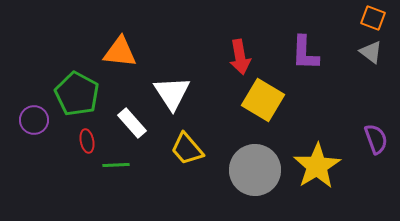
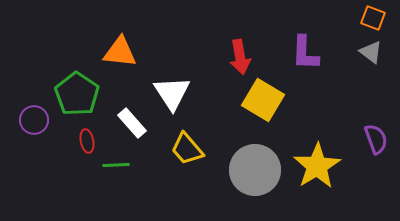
green pentagon: rotated 6 degrees clockwise
